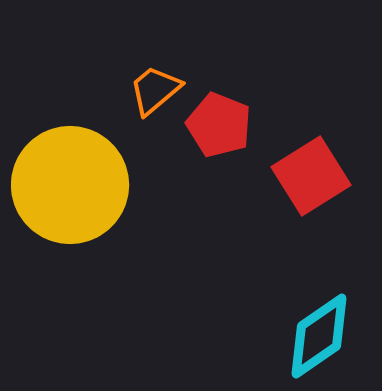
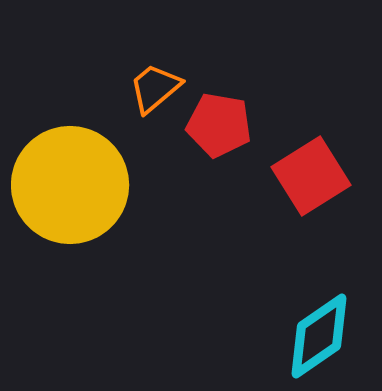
orange trapezoid: moved 2 px up
red pentagon: rotated 12 degrees counterclockwise
